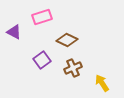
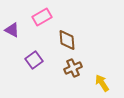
pink rectangle: rotated 12 degrees counterclockwise
purple triangle: moved 2 px left, 2 px up
brown diamond: rotated 60 degrees clockwise
purple square: moved 8 px left
